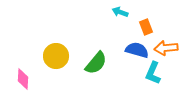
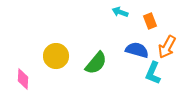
orange rectangle: moved 4 px right, 6 px up
orange arrow: moved 1 px right, 1 px up; rotated 55 degrees counterclockwise
